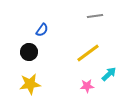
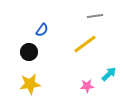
yellow line: moved 3 px left, 9 px up
